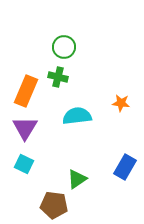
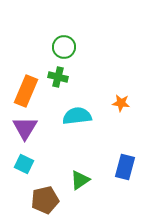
blue rectangle: rotated 15 degrees counterclockwise
green triangle: moved 3 px right, 1 px down
brown pentagon: moved 9 px left, 5 px up; rotated 20 degrees counterclockwise
